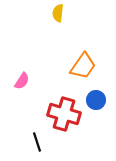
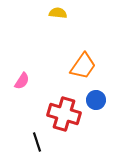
yellow semicircle: rotated 90 degrees clockwise
